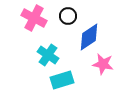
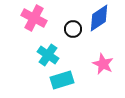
black circle: moved 5 px right, 13 px down
blue diamond: moved 10 px right, 19 px up
pink star: rotated 15 degrees clockwise
